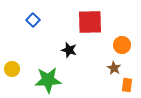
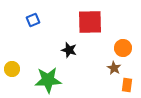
blue square: rotated 24 degrees clockwise
orange circle: moved 1 px right, 3 px down
